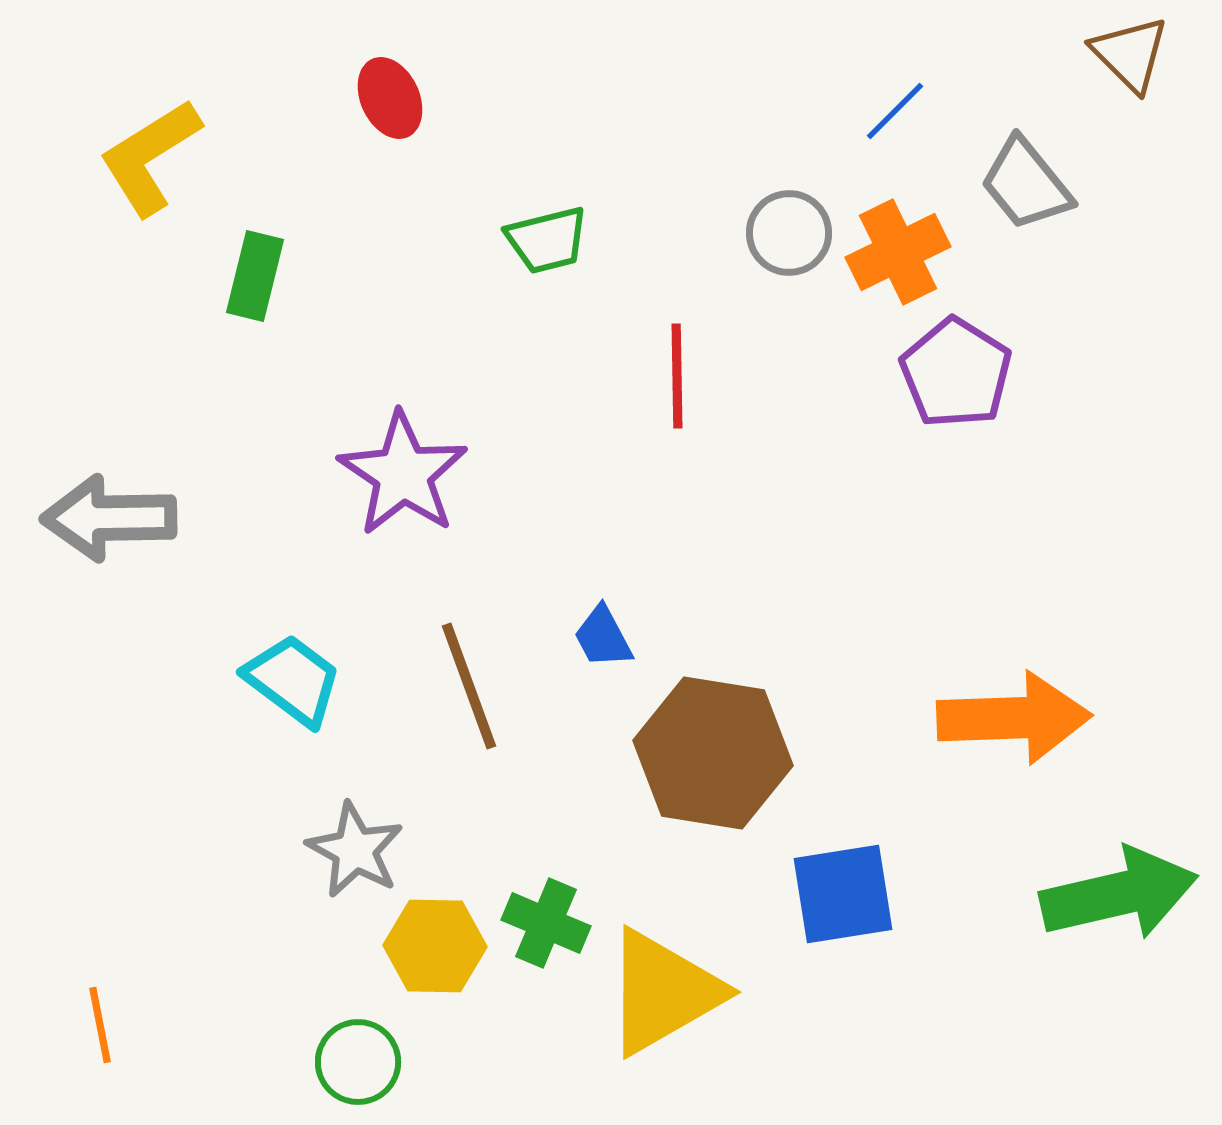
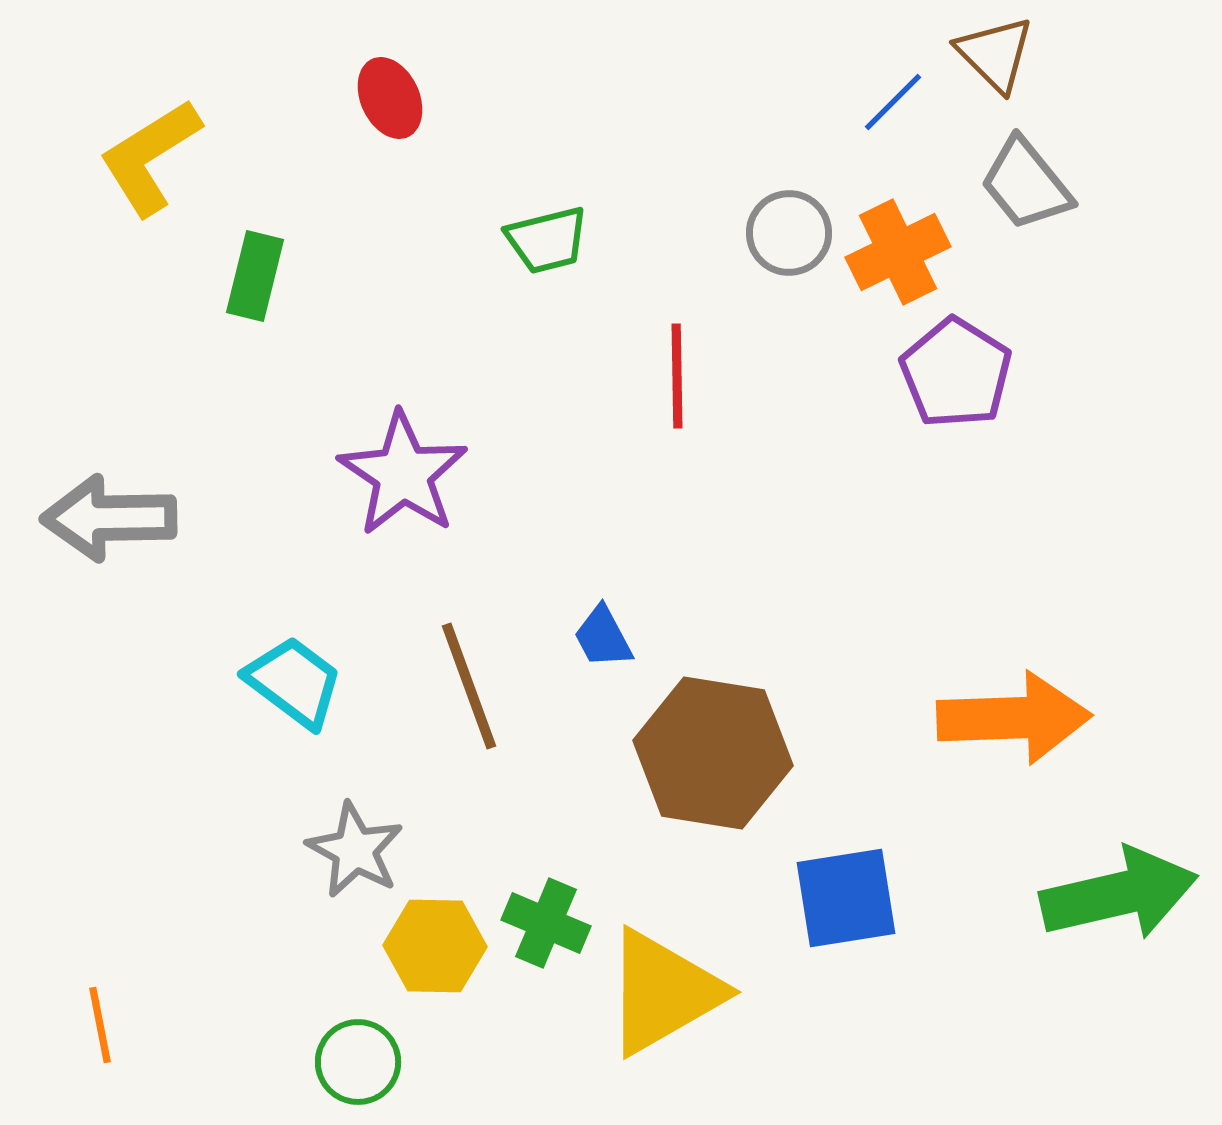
brown triangle: moved 135 px left
blue line: moved 2 px left, 9 px up
cyan trapezoid: moved 1 px right, 2 px down
blue square: moved 3 px right, 4 px down
